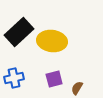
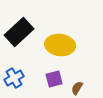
yellow ellipse: moved 8 px right, 4 px down
blue cross: rotated 18 degrees counterclockwise
